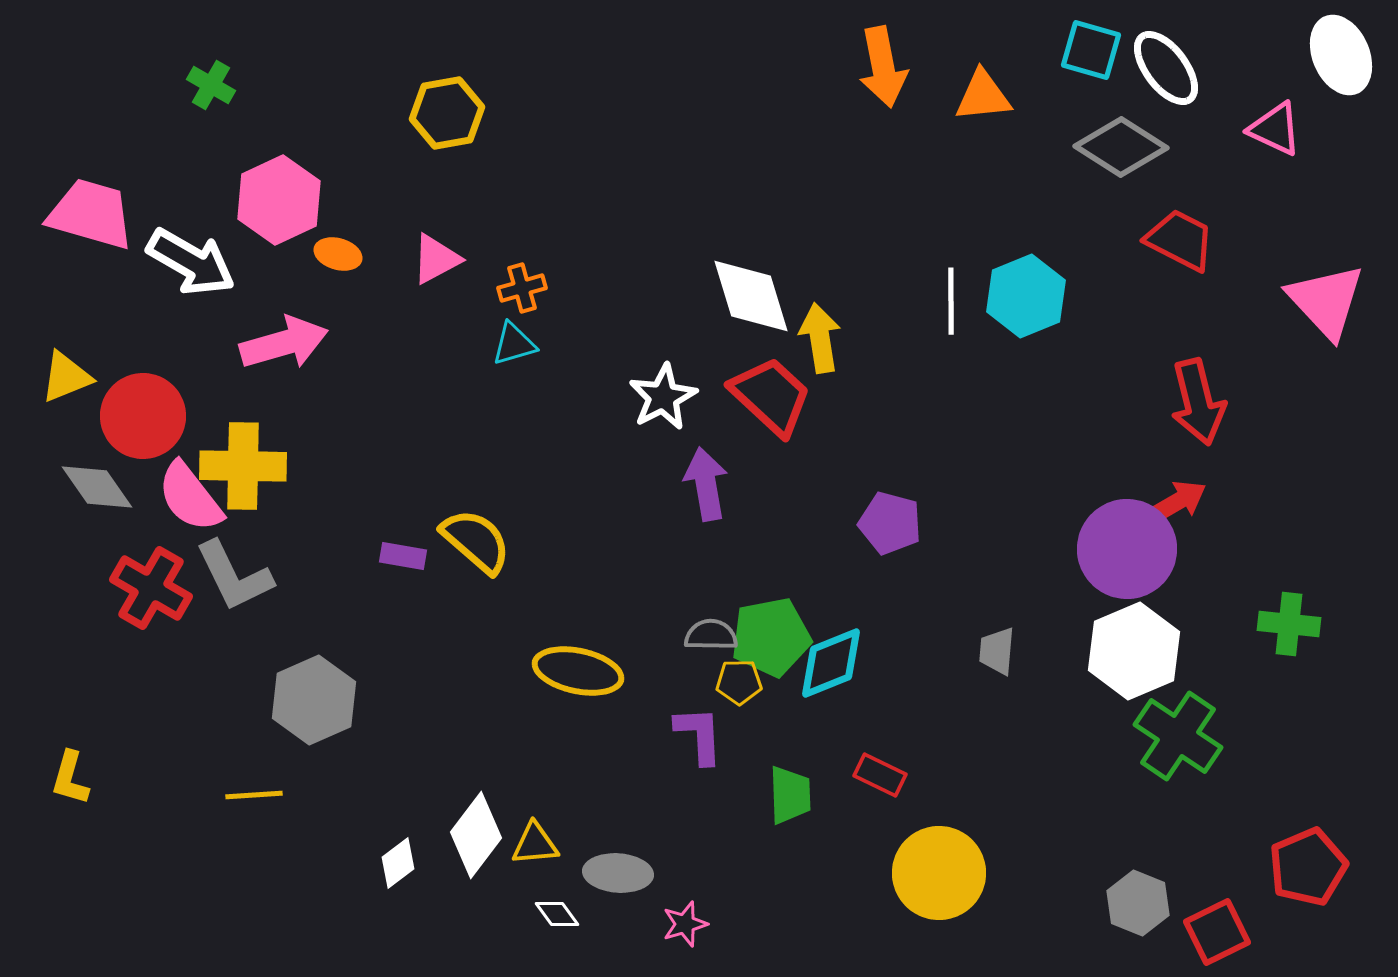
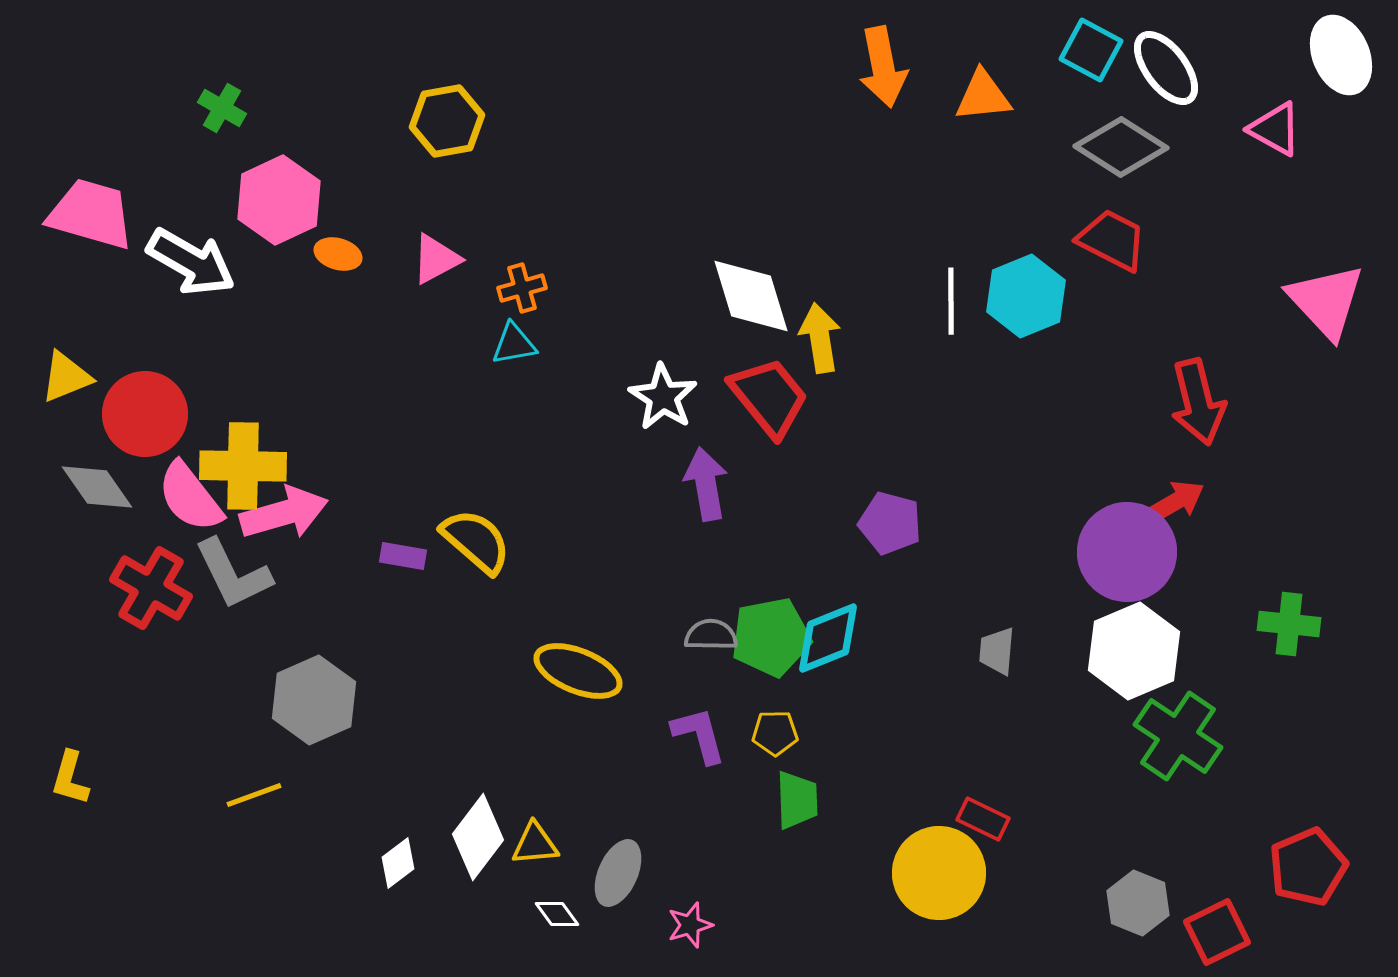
cyan square at (1091, 50): rotated 12 degrees clockwise
green cross at (211, 85): moved 11 px right, 23 px down
yellow hexagon at (447, 113): moved 8 px down
pink triangle at (1275, 129): rotated 4 degrees clockwise
red trapezoid at (1180, 240): moved 68 px left
pink arrow at (284, 343): moved 170 px down
cyan triangle at (514, 344): rotated 6 degrees clockwise
red trapezoid at (771, 396): moved 2 px left, 1 px down; rotated 8 degrees clockwise
white star at (663, 397): rotated 12 degrees counterclockwise
red circle at (143, 416): moved 2 px right, 2 px up
red arrow at (1177, 502): moved 2 px left
purple circle at (1127, 549): moved 3 px down
gray L-shape at (234, 576): moved 1 px left, 2 px up
cyan diamond at (831, 663): moved 3 px left, 25 px up
yellow ellipse at (578, 671): rotated 10 degrees clockwise
yellow pentagon at (739, 682): moved 36 px right, 51 px down
purple L-shape at (699, 735): rotated 12 degrees counterclockwise
red rectangle at (880, 775): moved 103 px right, 44 px down
yellow line at (254, 795): rotated 16 degrees counterclockwise
green trapezoid at (790, 795): moved 7 px right, 5 px down
white diamond at (476, 835): moved 2 px right, 2 px down
gray ellipse at (618, 873): rotated 70 degrees counterclockwise
pink star at (685, 924): moved 5 px right, 1 px down
